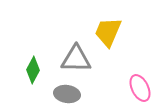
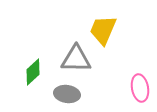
yellow trapezoid: moved 5 px left, 2 px up
green diamond: moved 2 px down; rotated 20 degrees clockwise
pink ellipse: rotated 16 degrees clockwise
